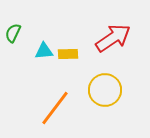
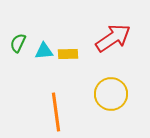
green semicircle: moved 5 px right, 10 px down
yellow circle: moved 6 px right, 4 px down
orange line: moved 1 px right, 4 px down; rotated 45 degrees counterclockwise
